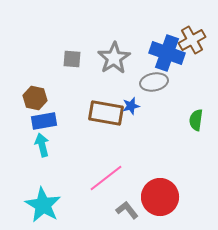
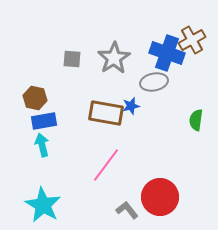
pink line: moved 13 px up; rotated 15 degrees counterclockwise
